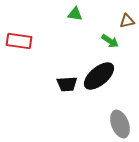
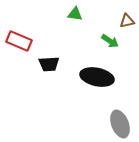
red rectangle: rotated 15 degrees clockwise
black ellipse: moved 2 px left, 1 px down; rotated 52 degrees clockwise
black trapezoid: moved 18 px left, 20 px up
